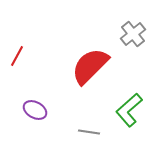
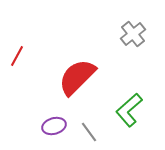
red semicircle: moved 13 px left, 11 px down
purple ellipse: moved 19 px right, 16 px down; rotated 45 degrees counterclockwise
gray line: rotated 45 degrees clockwise
